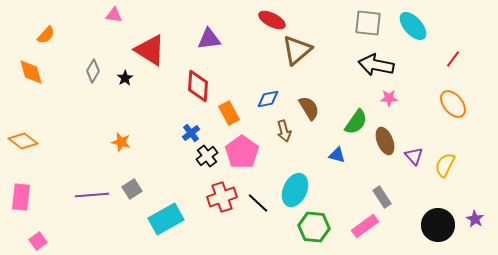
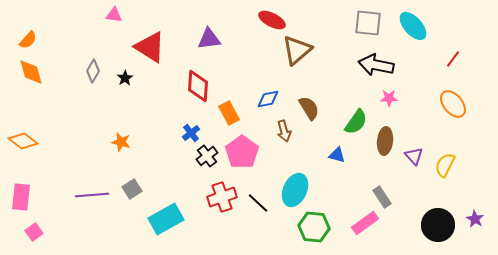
orange semicircle at (46, 35): moved 18 px left, 5 px down
red triangle at (150, 50): moved 3 px up
brown ellipse at (385, 141): rotated 28 degrees clockwise
pink rectangle at (365, 226): moved 3 px up
pink square at (38, 241): moved 4 px left, 9 px up
